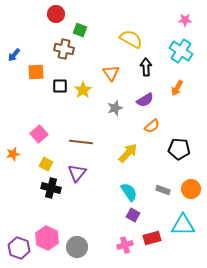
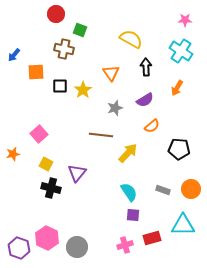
brown line: moved 20 px right, 7 px up
purple square: rotated 24 degrees counterclockwise
